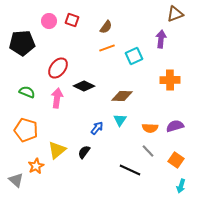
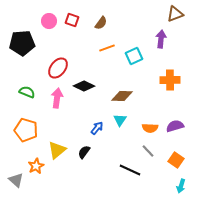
brown semicircle: moved 5 px left, 4 px up
